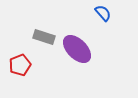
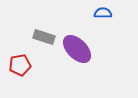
blue semicircle: rotated 48 degrees counterclockwise
red pentagon: rotated 10 degrees clockwise
